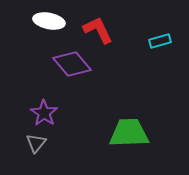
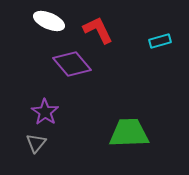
white ellipse: rotated 12 degrees clockwise
purple star: moved 1 px right, 1 px up
